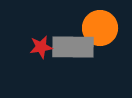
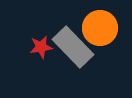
gray rectangle: rotated 45 degrees clockwise
